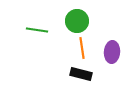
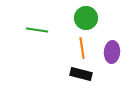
green circle: moved 9 px right, 3 px up
